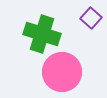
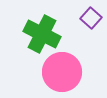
green cross: rotated 9 degrees clockwise
